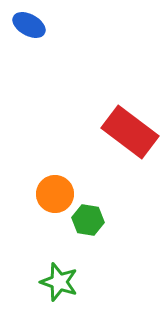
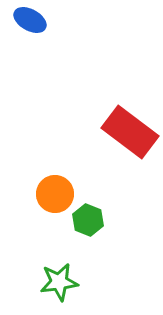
blue ellipse: moved 1 px right, 5 px up
green hexagon: rotated 12 degrees clockwise
green star: rotated 27 degrees counterclockwise
